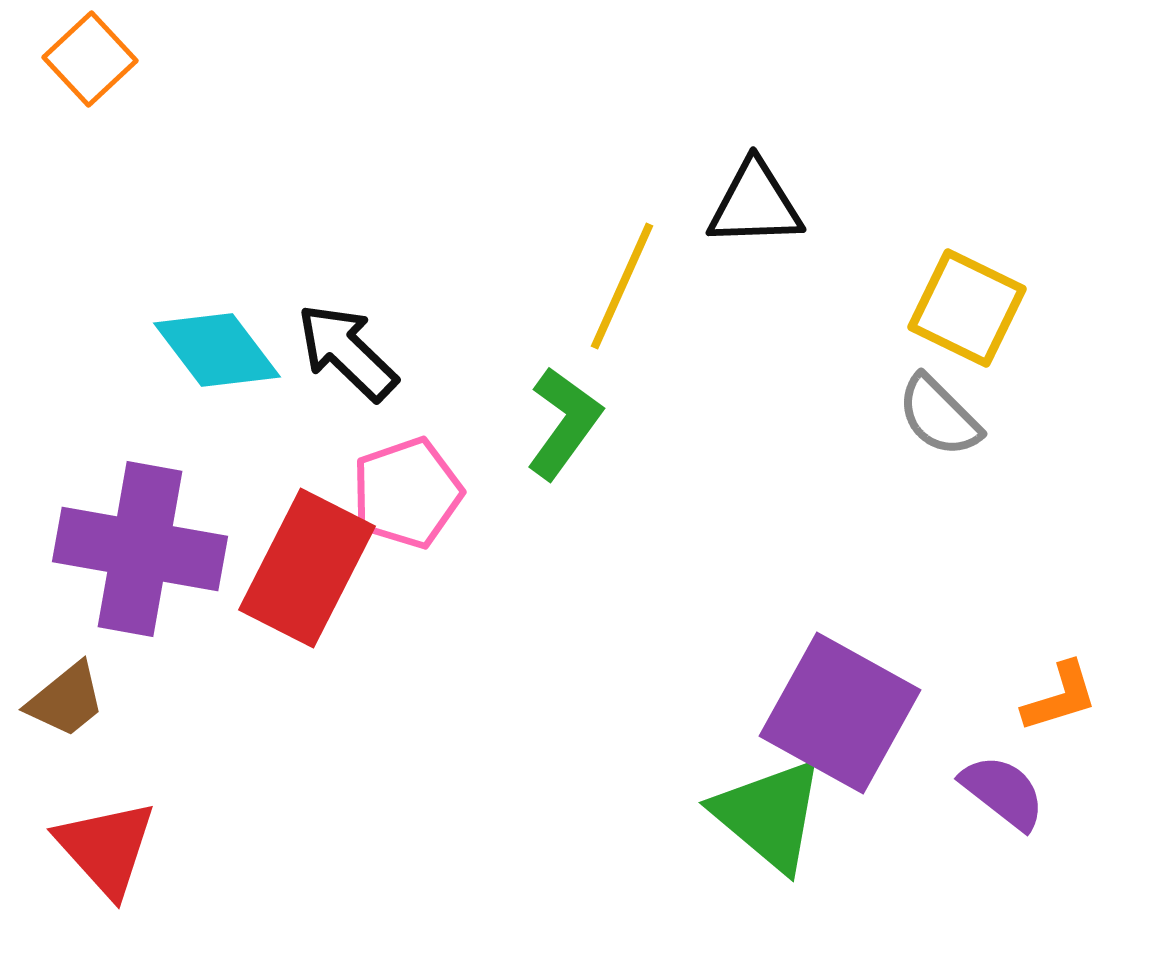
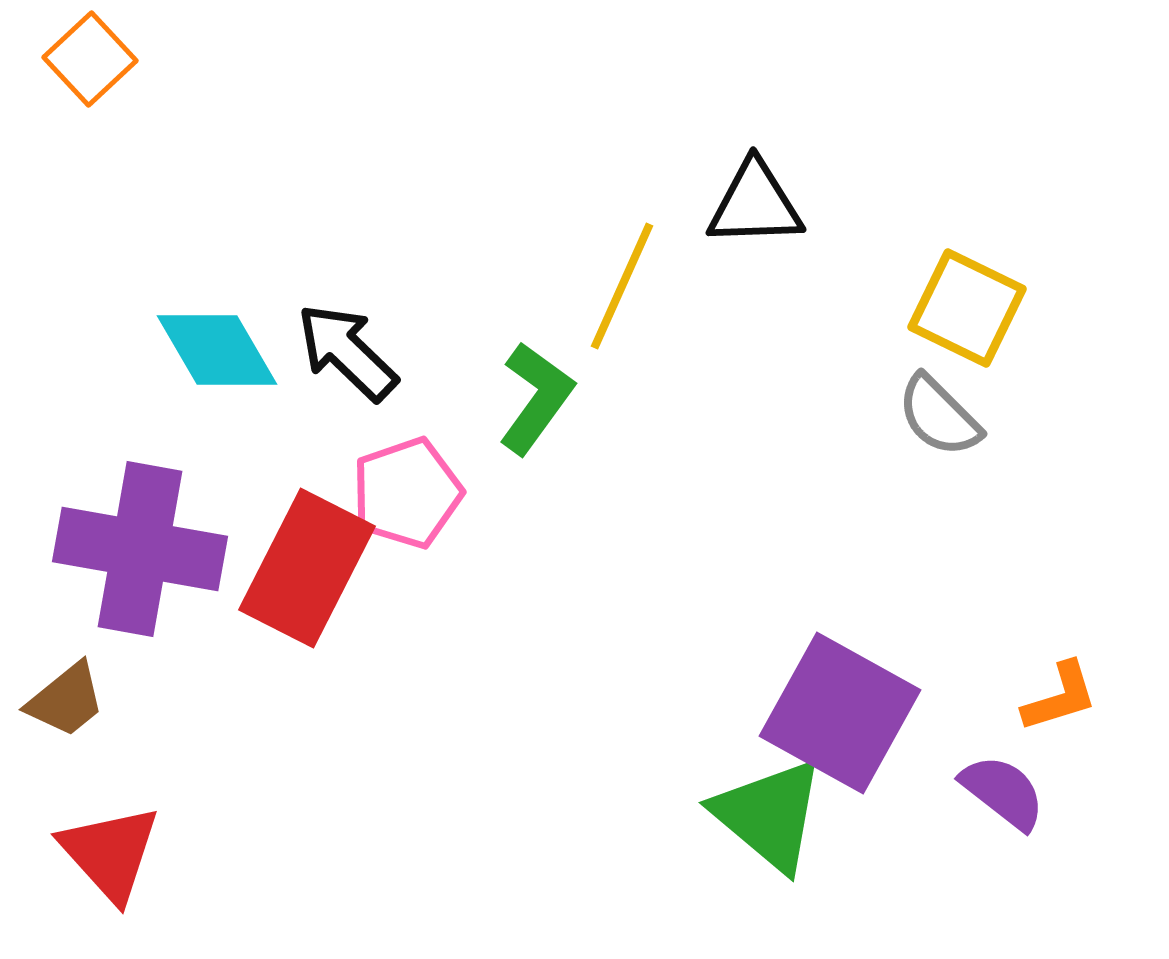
cyan diamond: rotated 7 degrees clockwise
green L-shape: moved 28 px left, 25 px up
red triangle: moved 4 px right, 5 px down
